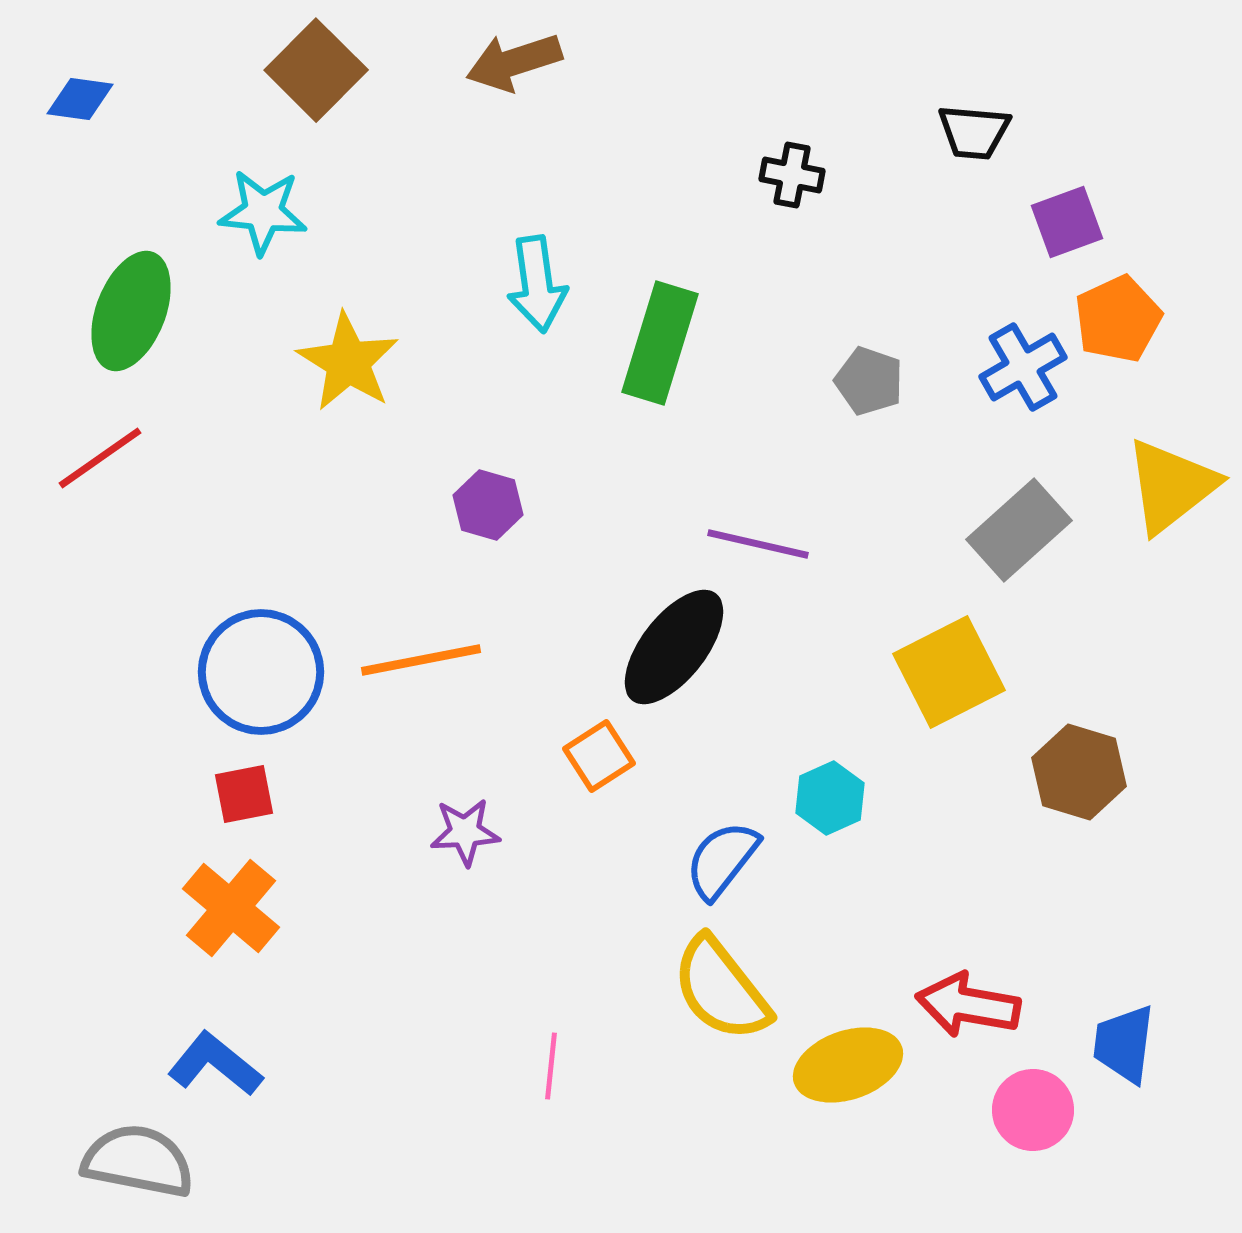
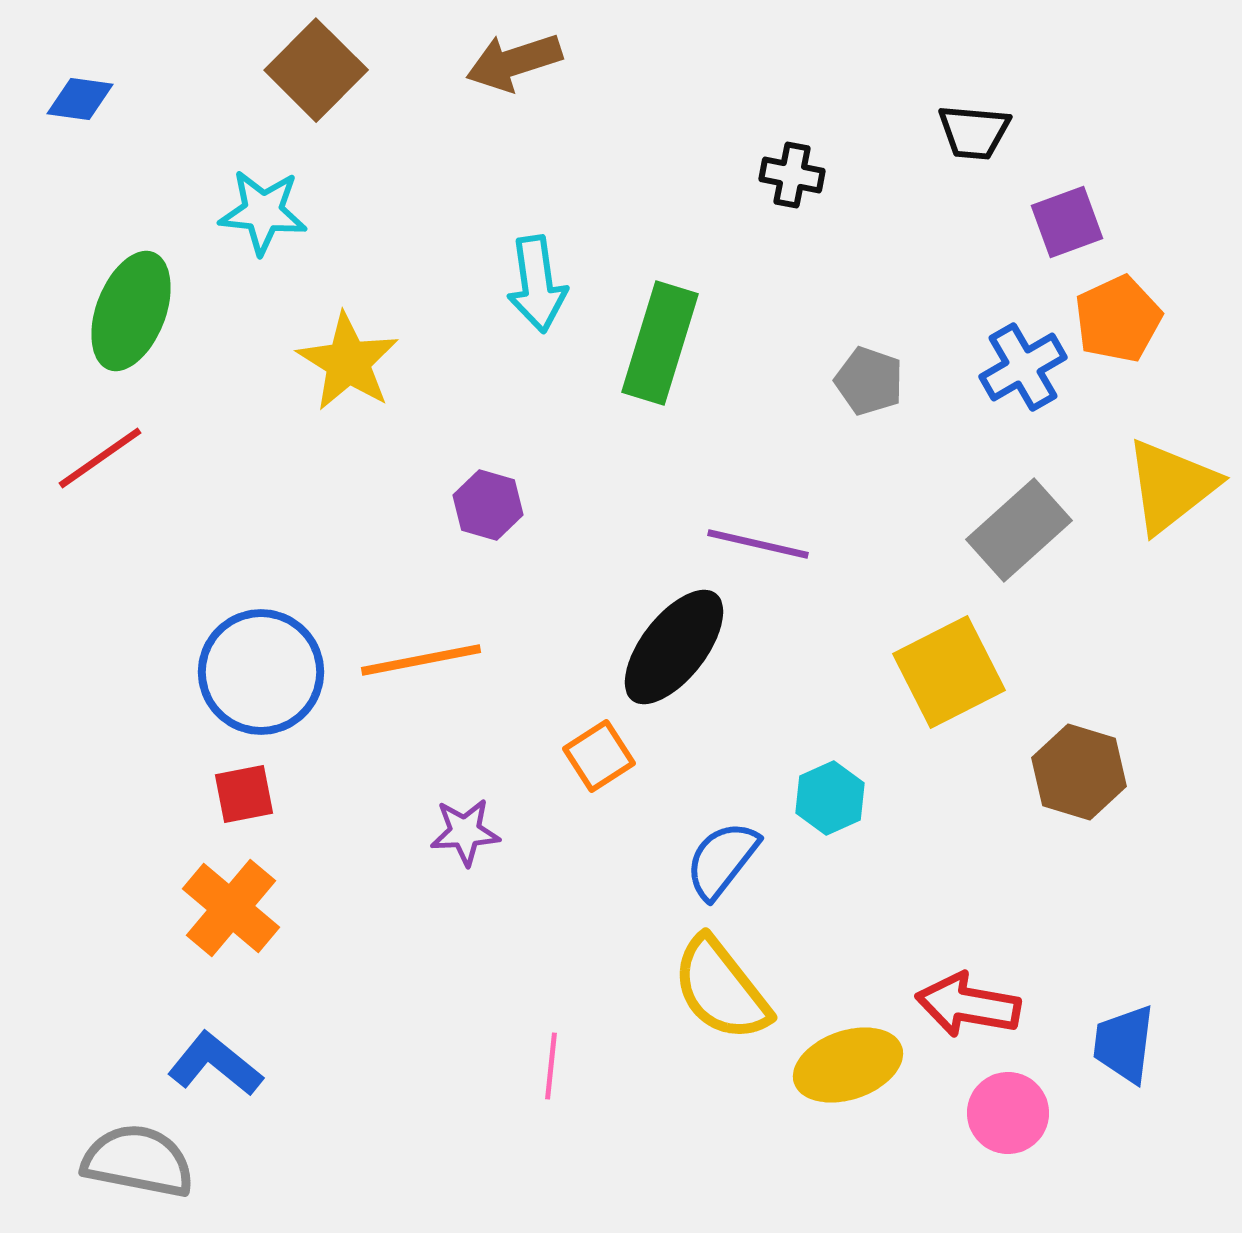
pink circle: moved 25 px left, 3 px down
